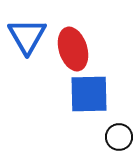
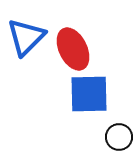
blue triangle: moved 1 px left, 1 px down; rotated 15 degrees clockwise
red ellipse: rotated 9 degrees counterclockwise
